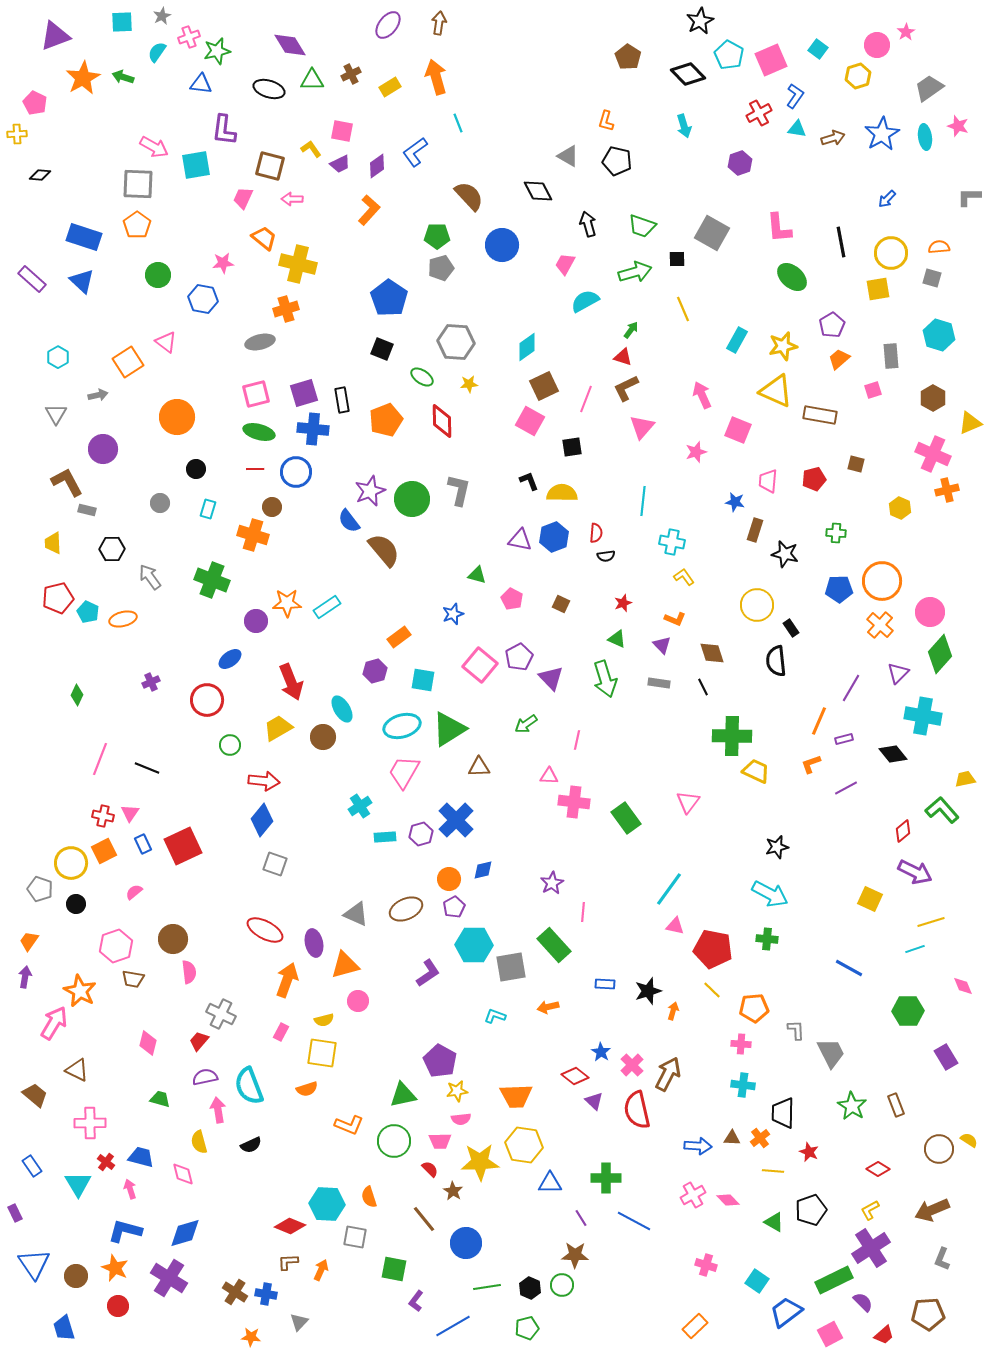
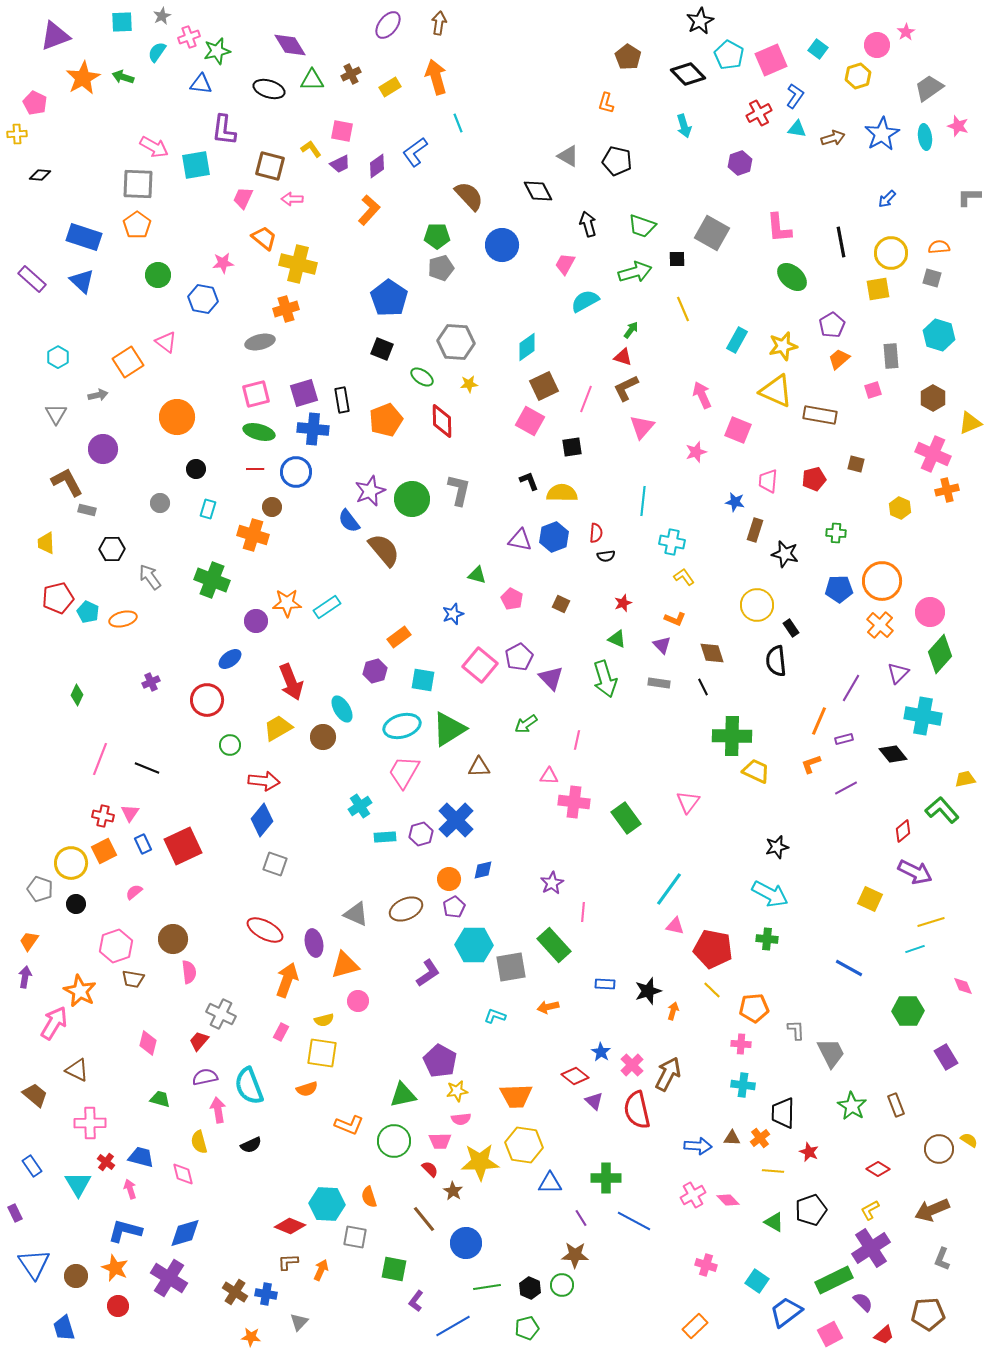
orange L-shape at (606, 121): moved 18 px up
yellow trapezoid at (53, 543): moved 7 px left
